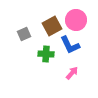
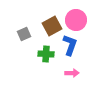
blue L-shape: rotated 135 degrees counterclockwise
pink arrow: rotated 48 degrees clockwise
